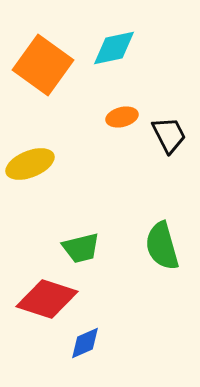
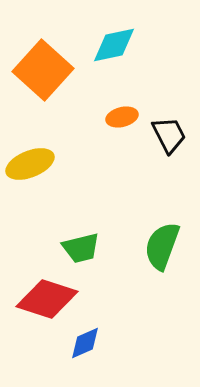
cyan diamond: moved 3 px up
orange square: moved 5 px down; rotated 6 degrees clockwise
green semicircle: rotated 36 degrees clockwise
